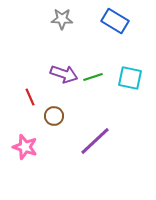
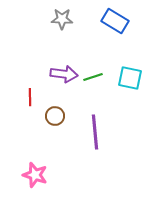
purple arrow: rotated 12 degrees counterclockwise
red line: rotated 24 degrees clockwise
brown circle: moved 1 px right
purple line: moved 9 px up; rotated 52 degrees counterclockwise
pink star: moved 10 px right, 28 px down
